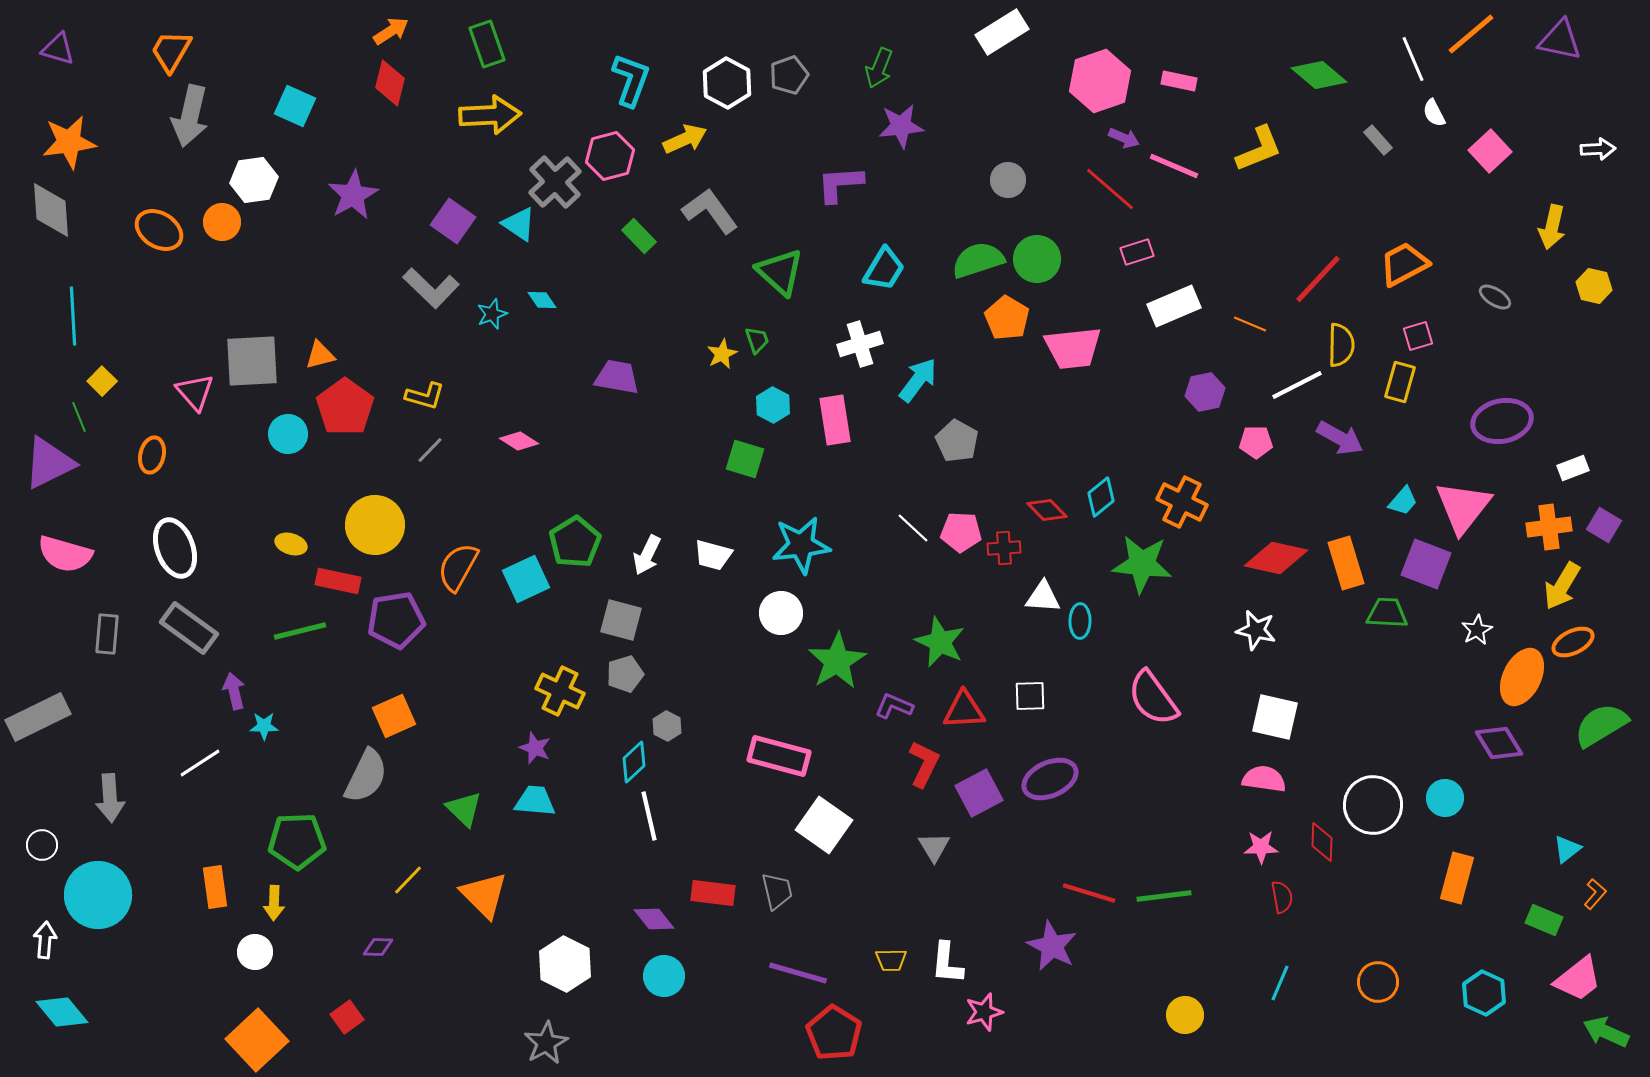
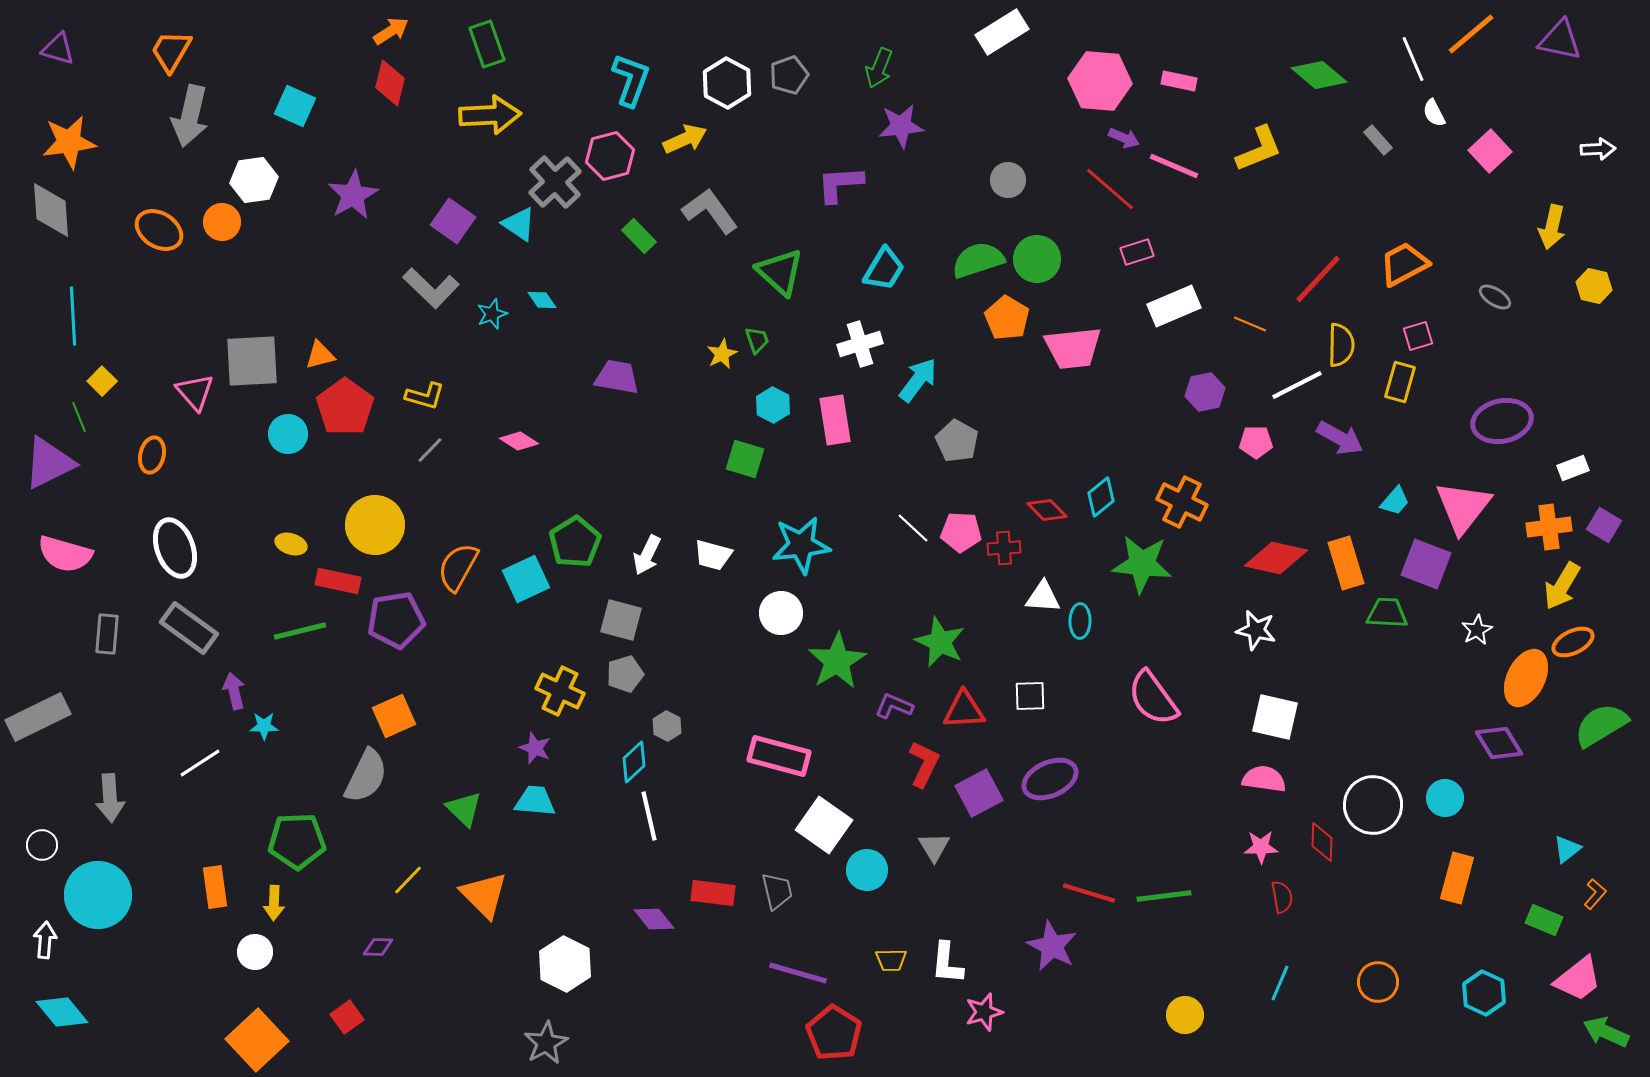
pink hexagon at (1100, 81): rotated 24 degrees clockwise
cyan trapezoid at (1403, 501): moved 8 px left
orange ellipse at (1522, 677): moved 4 px right, 1 px down
cyan circle at (664, 976): moved 203 px right, 106 px up
